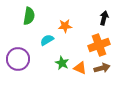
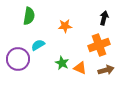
cyan semicircle: moved 9 px left, 5 px down
brown arrow: moved 4 px right, 2 px down
